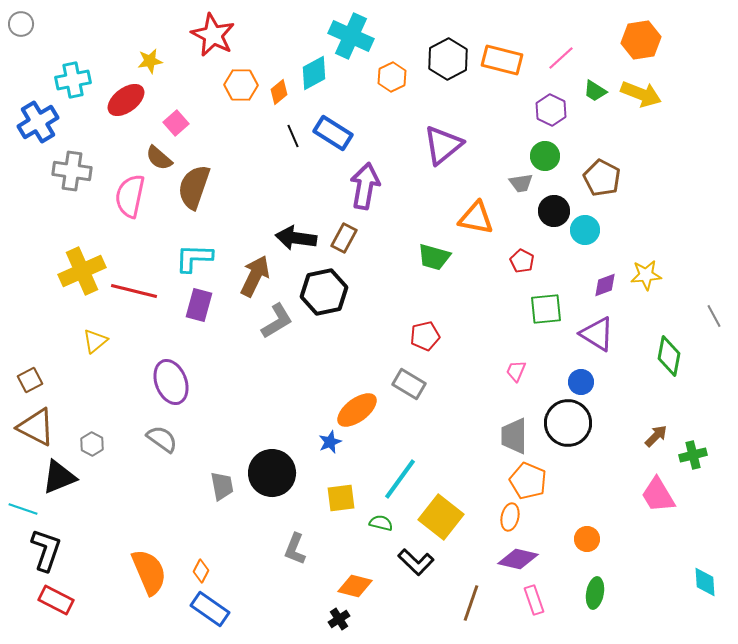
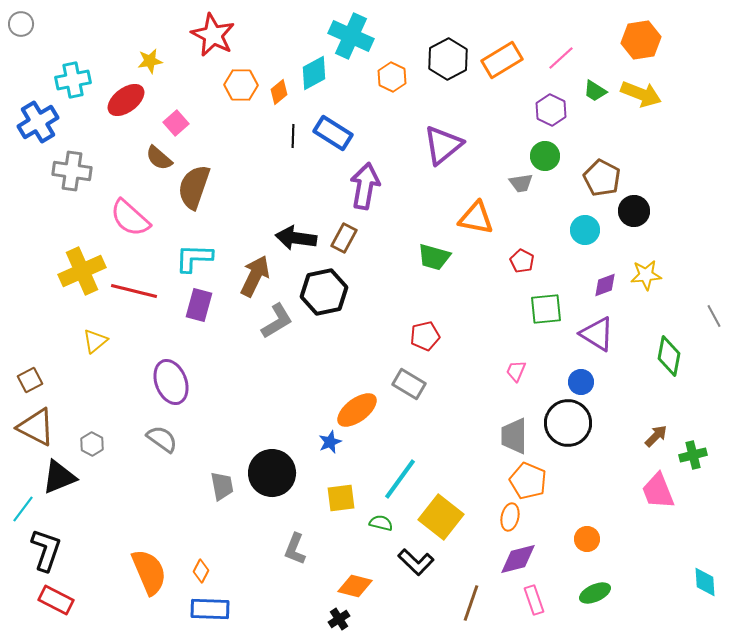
orange rectangle at (502, 60): rotated 45 degrees counterclockwise
orange hexagon at (392, 77): rotated 8 degrees counterclockwise
black line at (293, 136): rotated 25 degrees clockwise
pink semicircle at (130, 196): moved 22 px down; rotated 60 degrees counterclockwise
black circle at (554, 211): moved 80 px right
pink trapezoid at (658, 495): moved 4 px up; rotated 9 degrees clockwise
cyan line at (23, 509): rotated 72 degrees counterclockwise
purple diamond at (518, 559): rotated 27 degrees counterclockwise
green ellipse at (595, 593): rotated 56 degrees clockwise
blue rectangle at (210, 609): rotated 33 degrees counterclockwise
